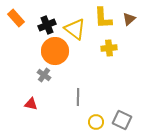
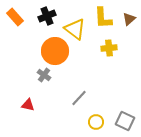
orange rectangle: moved 1 px left, 1 px up
black cross: moved 9 px up
gray line: moved 1 px right, 1 px down; rotated 42 degrees clockwise
red triangle: moved 3 px left, 1 px down
gray square: moved 3 px right, 1 px down
